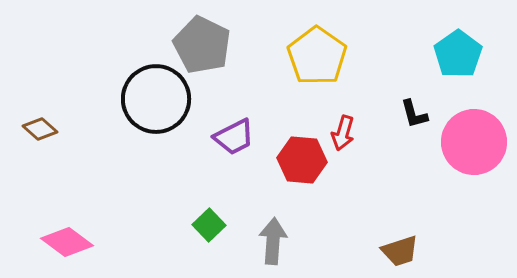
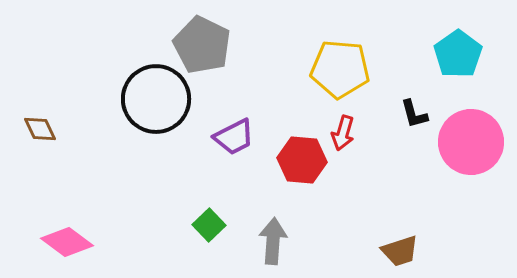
yellow pentagon: moved 23 px right, 13 px down; rotated 30 degrees counterclockwise
brown diamond: rotated 24 degrees clockwise
pink circle: moved 3 px left
